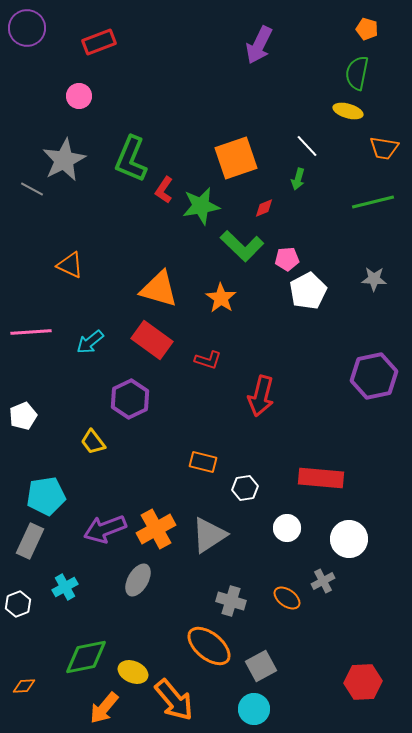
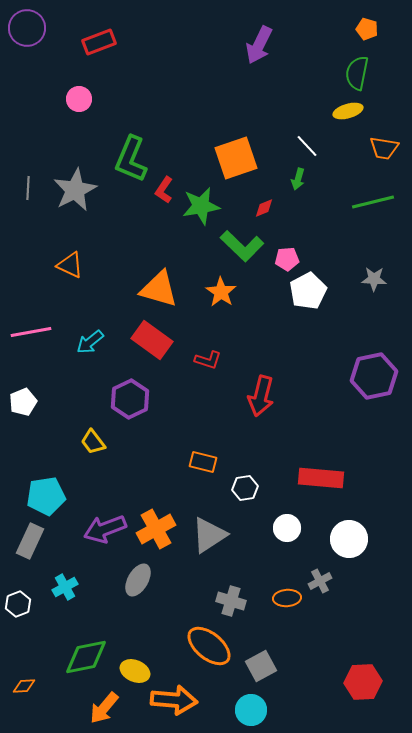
pink circle at (79, 96): moved 3 px down
yellow ellipse at (348, 111): rotated 32 degrees counterclockwise
gray star at (64, 160): moved 11 px right, 30 px down
gray line at (32, 189): moved 4 px left, 1 px up; rotated 65 degrees clockwise
orange star at (221, 298): moved 6 px up
pink line at (31, 332): rotated 6 degrees counterclockwise
white pentagon at (23, 416): moved 14 px up
gray cross at (323, 581): moved 3 px left
orange ellipse at (287, 598): rotated 40 degrees counterclockwise
yellow ellipse at (133, 672): moved 2 px right, 1 px up
orange arrow at (174, 700): rotated 45 degrees counterclockwise
cyan circle at (254, 709): moved 3 px left, 1 px down
